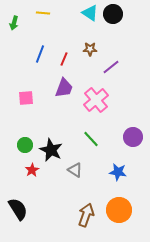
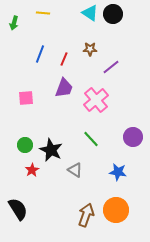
orange circle: moved 3 px left
